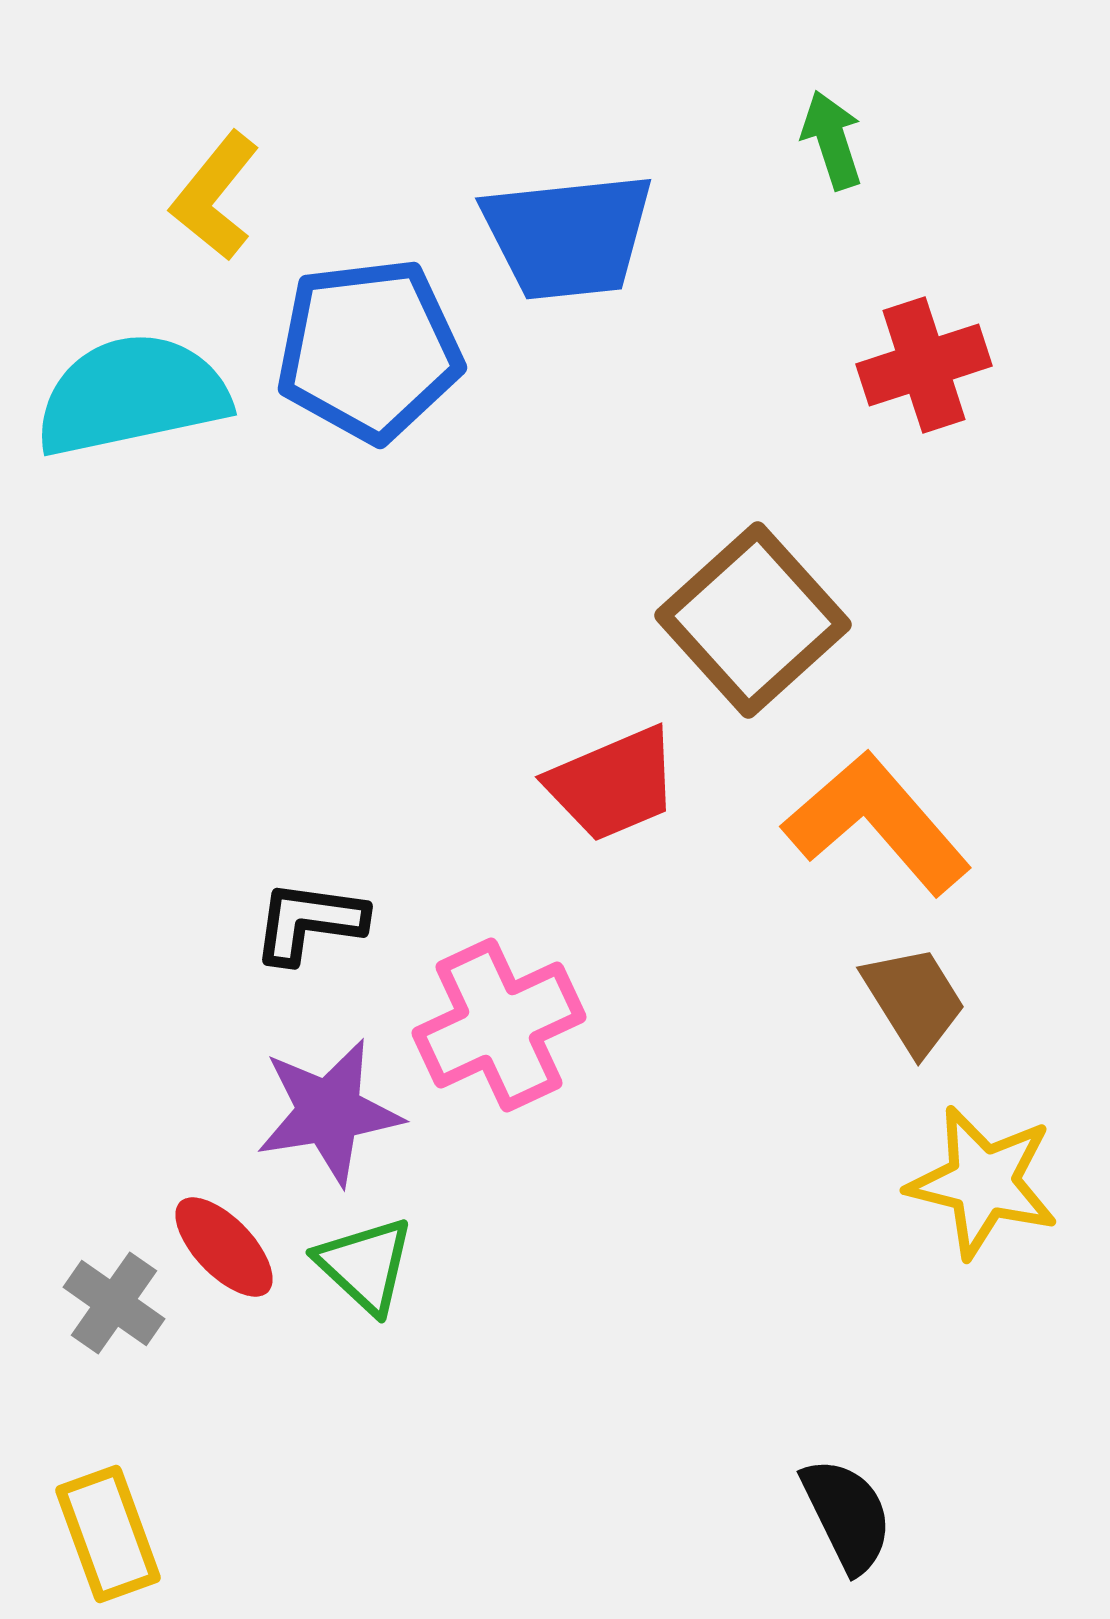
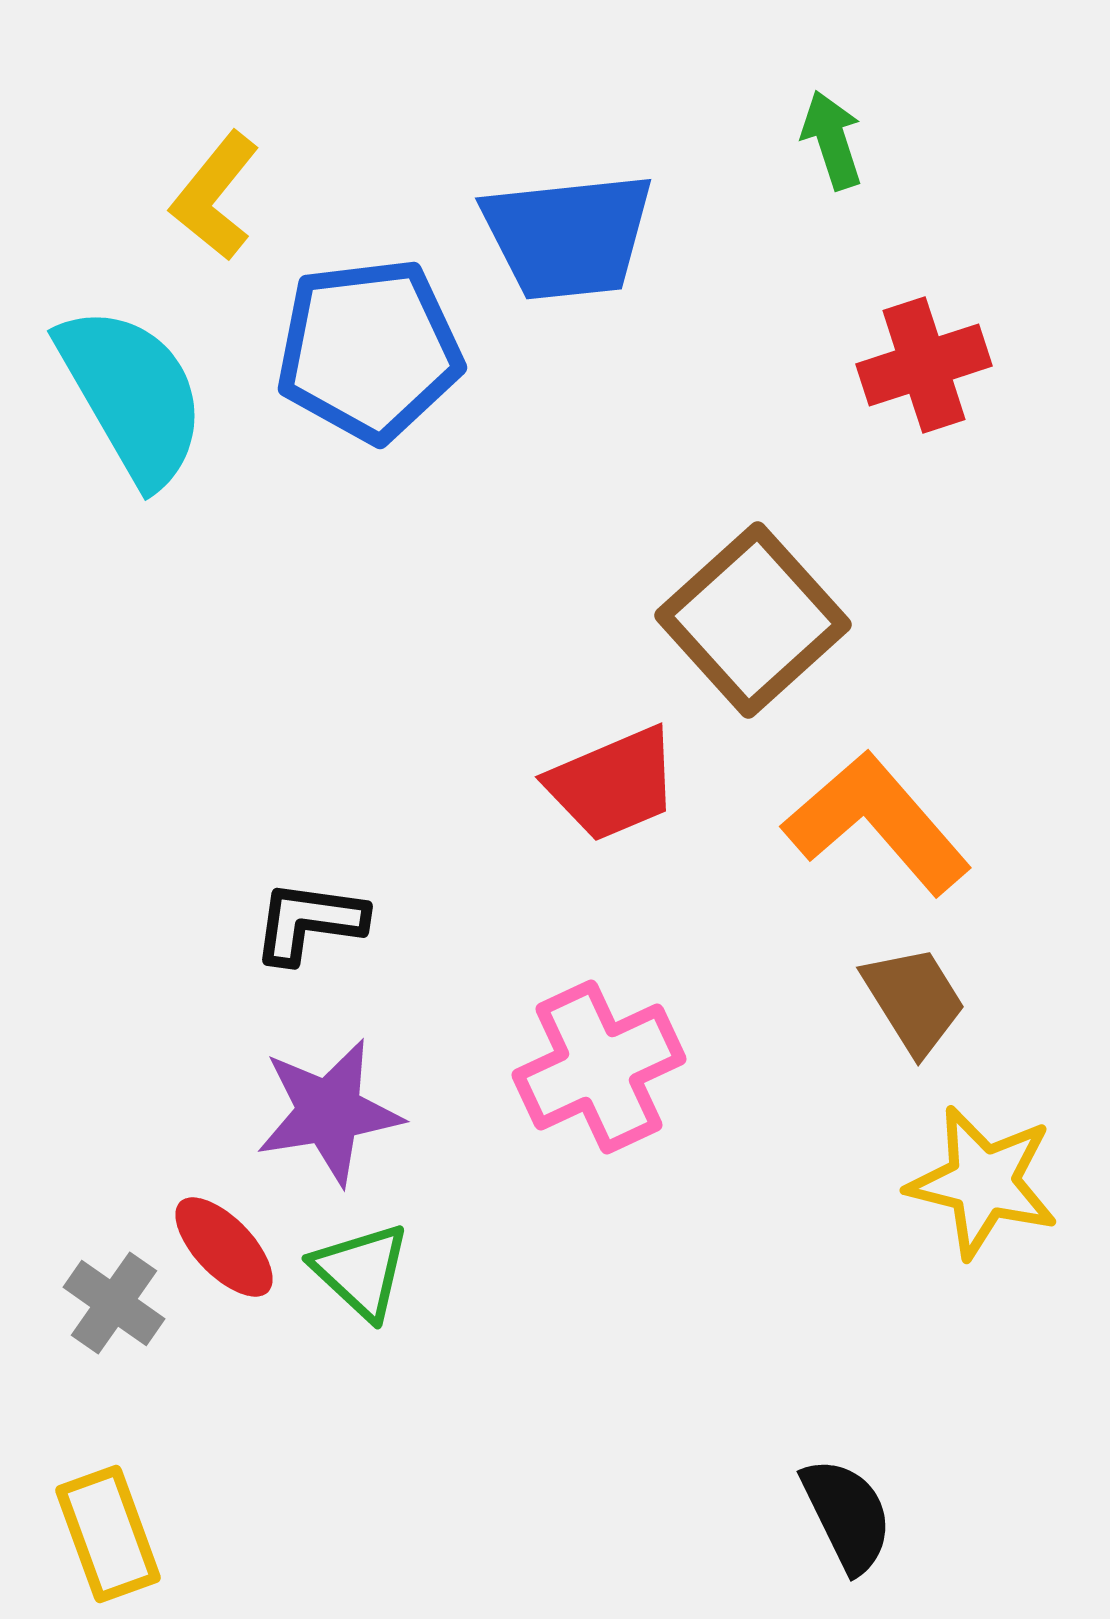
cyan semicircle: rotated 72 degrees clockwise
pink cross: moved 100 px right, 42 px down
green triangle: moved 4 px left, 6 px down
